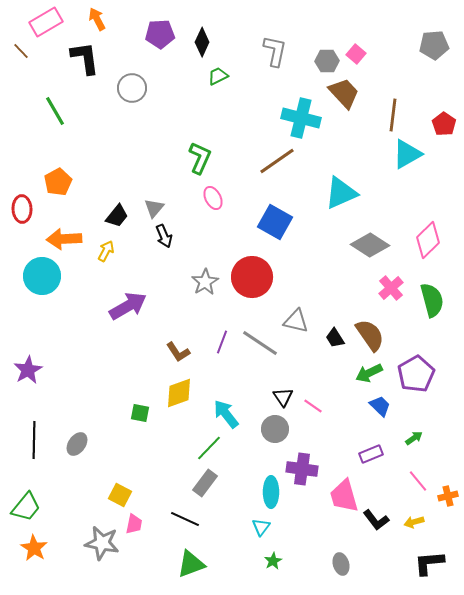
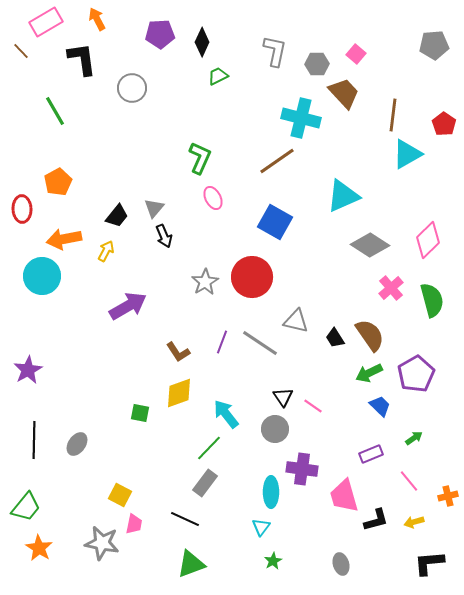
black L-shape at (85, 58): moved 3 px left, 1 px down
gray hexagon at (327, 61): moved 10 px left, 3 px down
cyan triangle at (341, 193): moved 2 px right, 3 px down
orange arrow at (64, 239): rotated 8 degrees counterclockwise
pink line at (418, 481): moved 9 px left
black L-shape at (376, 520): rotated 68 degrees counterclockwise
orange star at (34, 548): moved 5 px right
